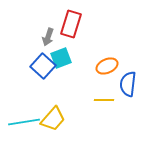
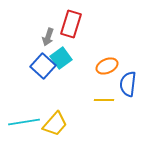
cyan square: rotated 15 degrees counterclockwise
yellow trapezoid: moved 2 px right, 5 px down
